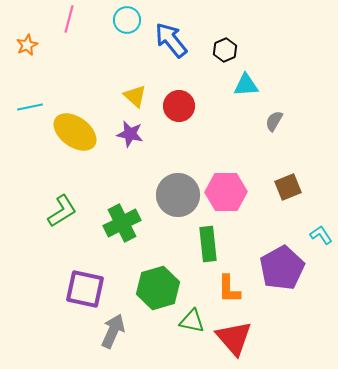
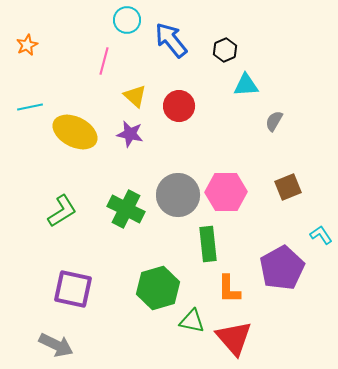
pink line: moved 35 px right, 42 px down
yellow ellipse: rotated 9 degrees counterclockwise
green cross: moved 4 px right, 14 px up; rotated 36 degrees counterclockwise
purple square: moved 12 px left
gray arrow: moved 57 px left, 14 px down; rotated 92 degrees clockwise
